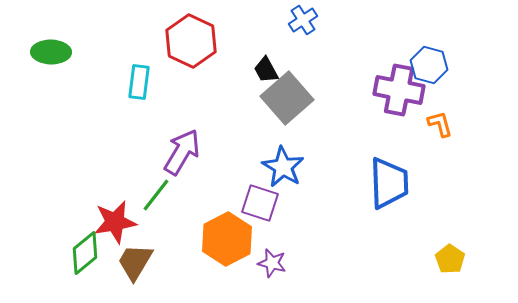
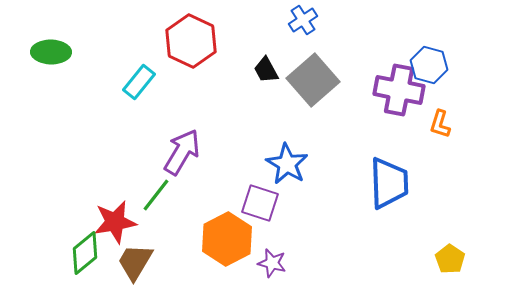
cyan rectangle: rotated 32 degrees clockwise
gray square: moved 26 px right, 18 px up
orange L-shape: rotated 148 degrees counterclockwise
blue star: moved 4 px right, 3 px up
